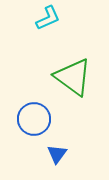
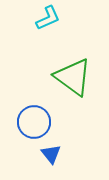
blue circle: moved 3 px down
blue triangle: moved 6 px left; rotated 15 degrees counterclockwise
